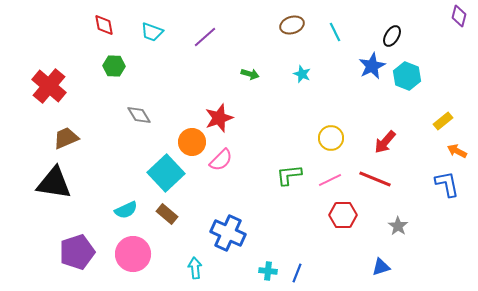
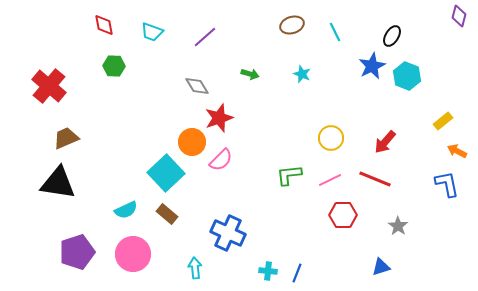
gray diamond: moved 58 px right, 29 px up
black triangle: moved 4 px right
